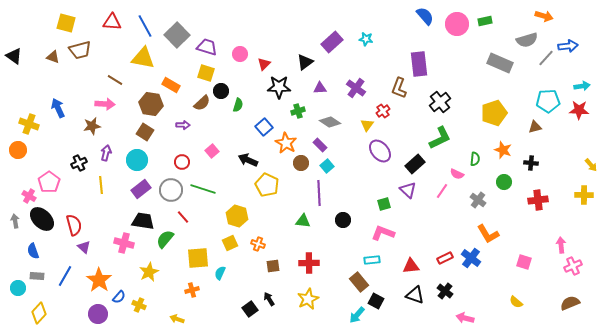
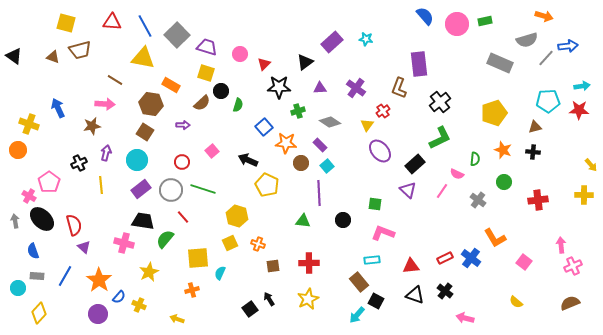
orange star at (286, 143): rotated 25 degrees counterclockwise
black cross at (531, 163): moved 2 px right, 11 px up
green square at (384, 204): moved 9 px left; rotated 24 degrees clockwise
orange L-shape at (488, 234): moved 7 px right, 4 px down
pink square at (524, 262): rotated 21 degrees clockwise
